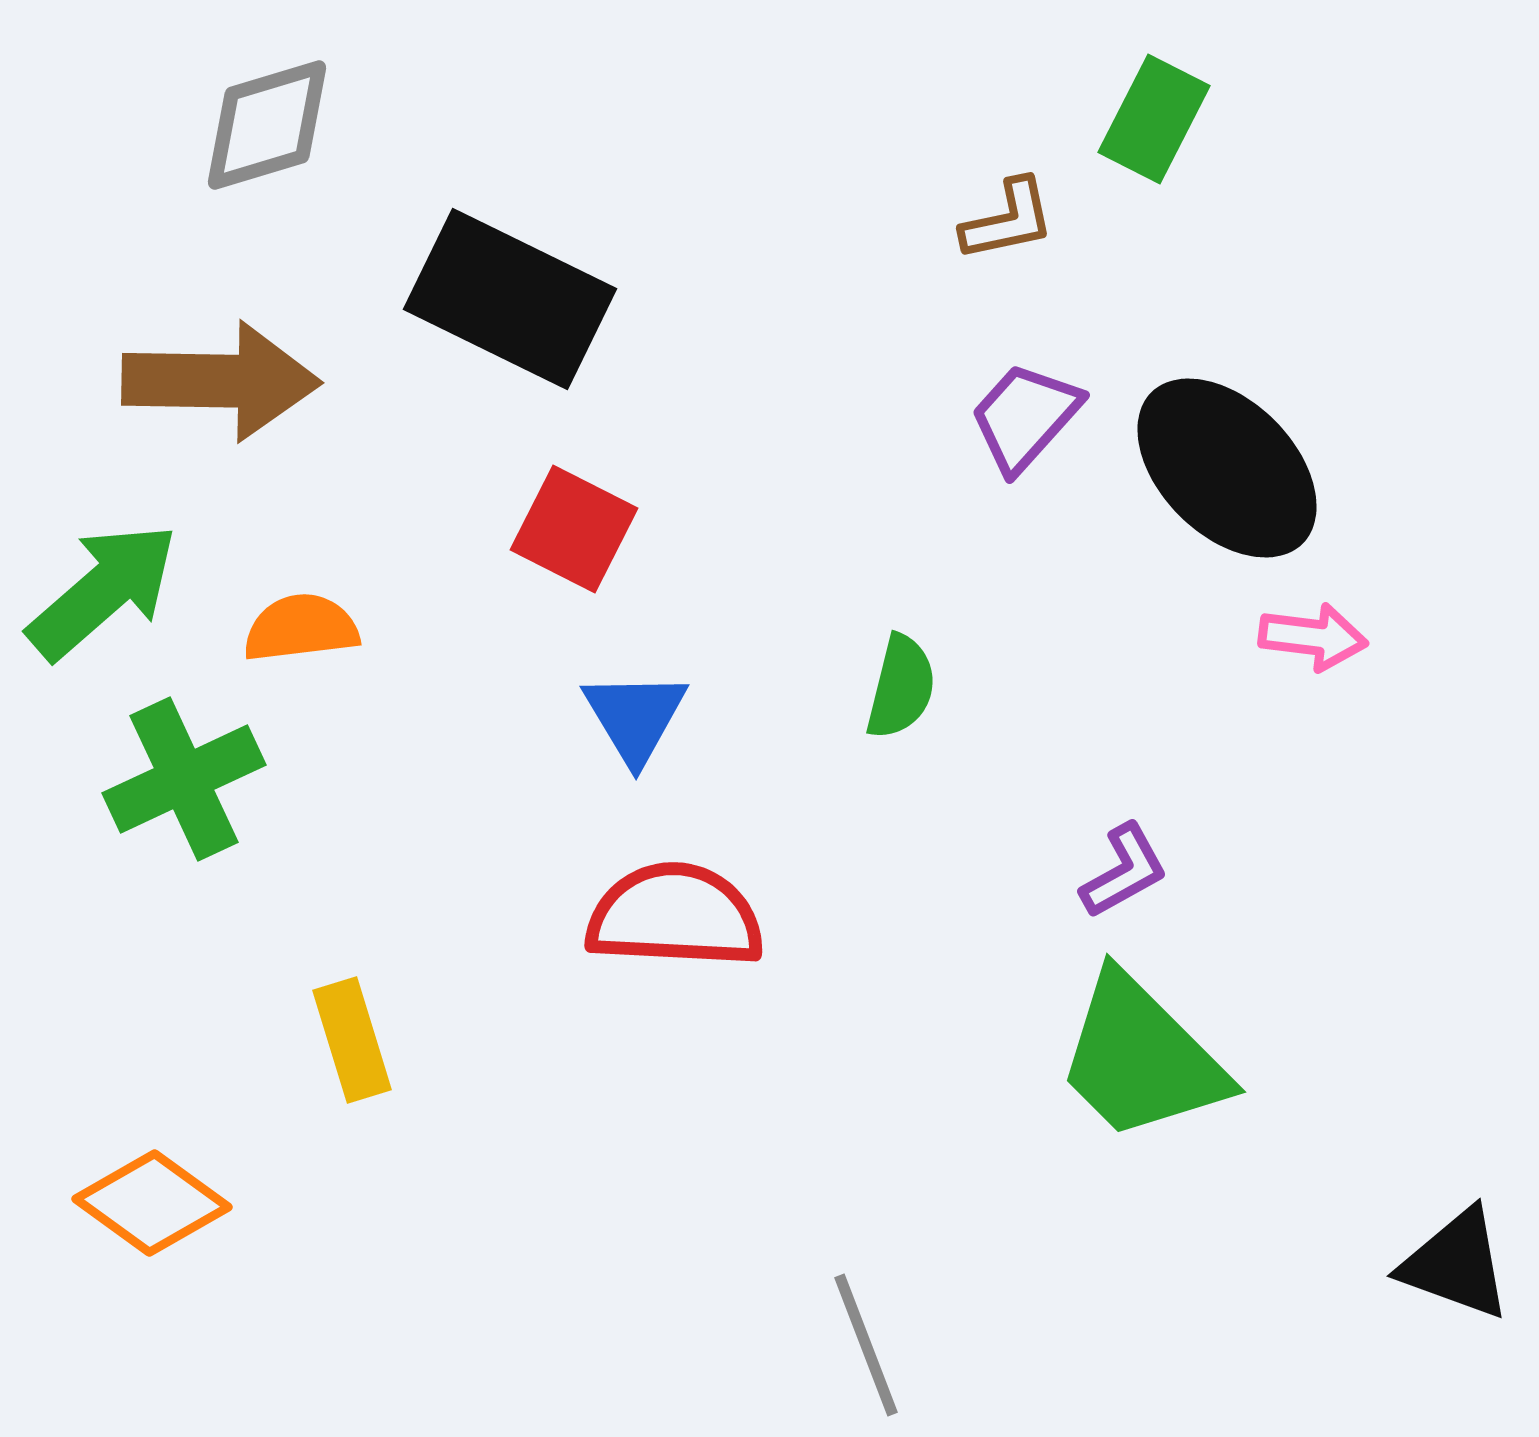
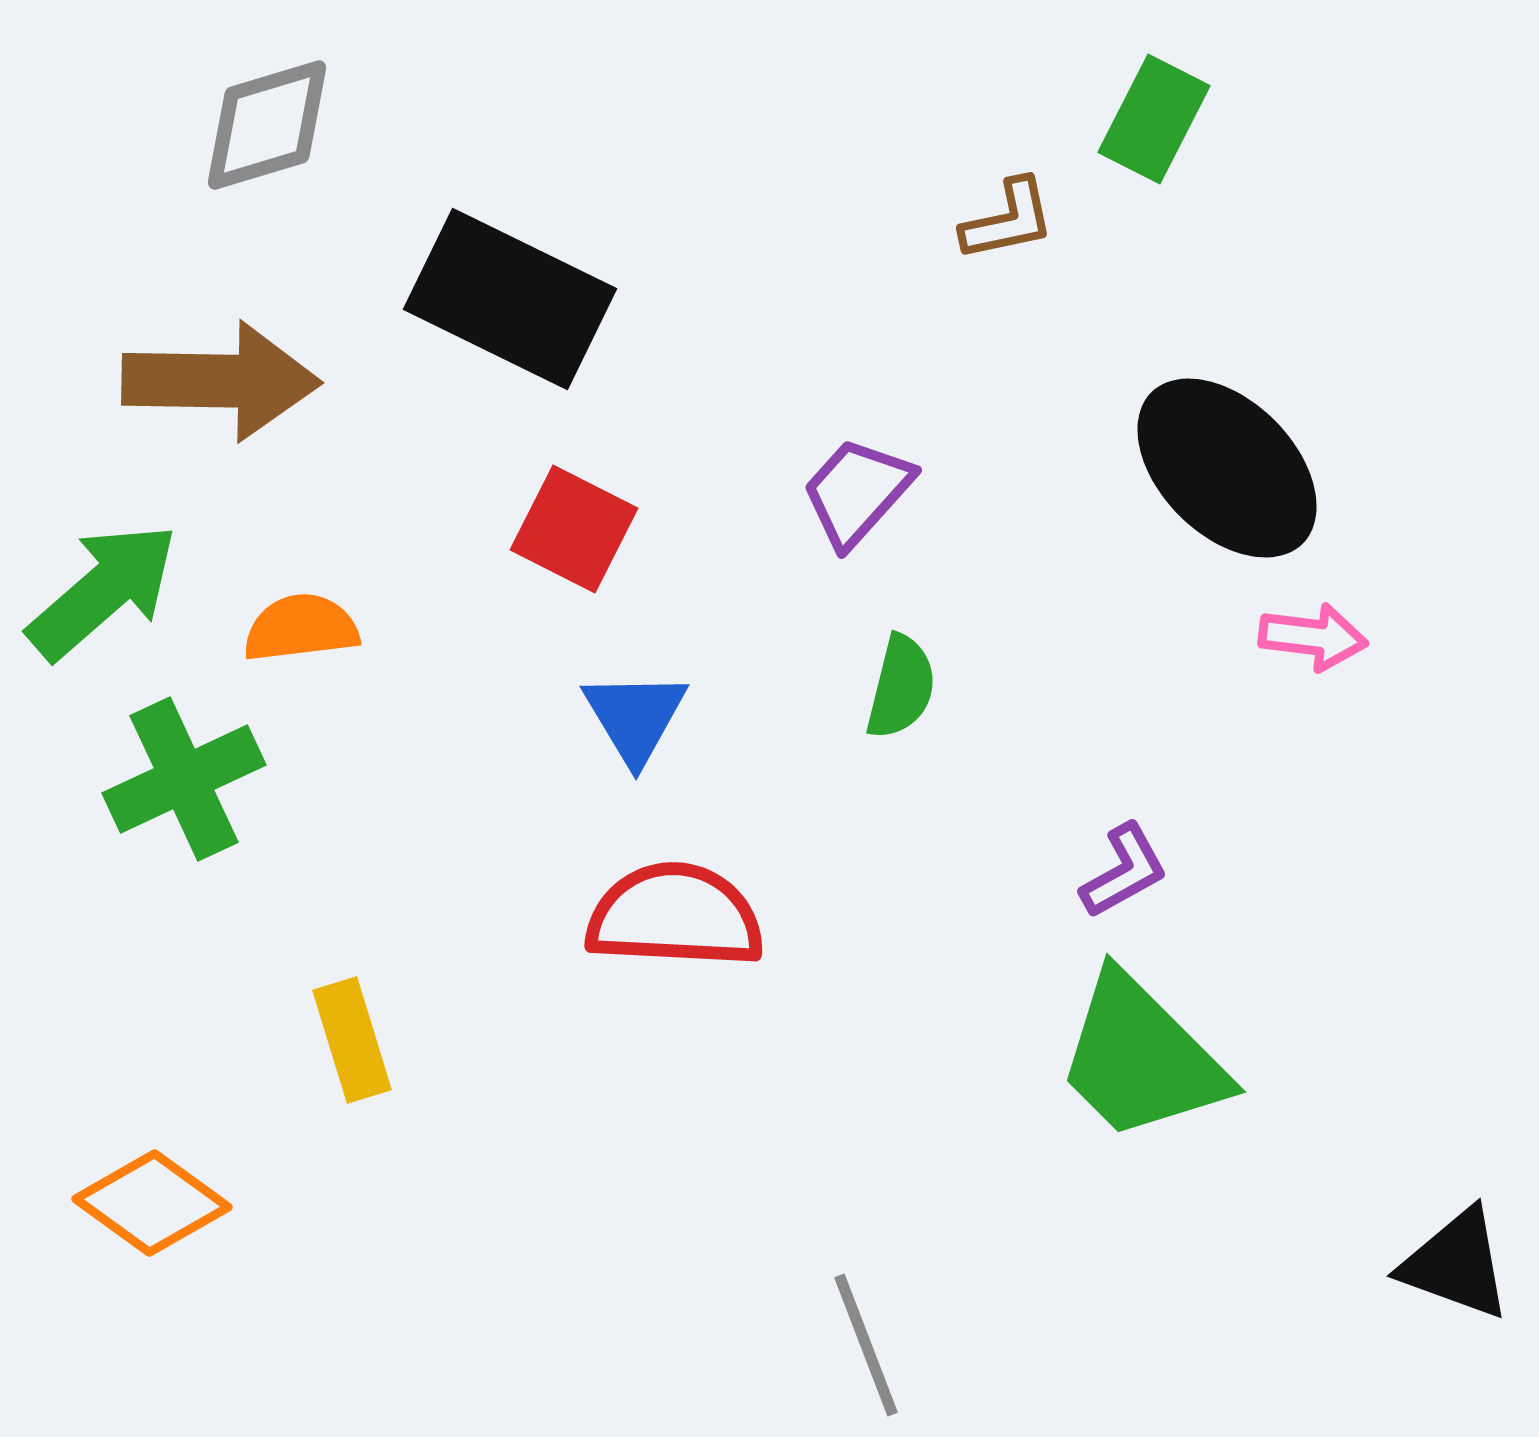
purple trapezoid: moved 168 px left, 75 px down
